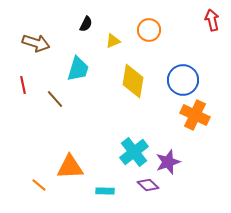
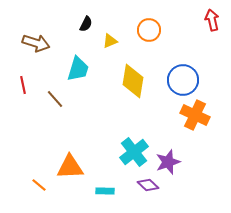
yellow triangle: moved 3 px left
